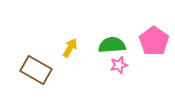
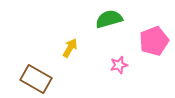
pink pentagon: rotated 16 degrees clockwise
green semicircle: moved 3 px left, 26 px up; rotated 12 degrees counterclockwise
brown rectangle: moved 9 px down
